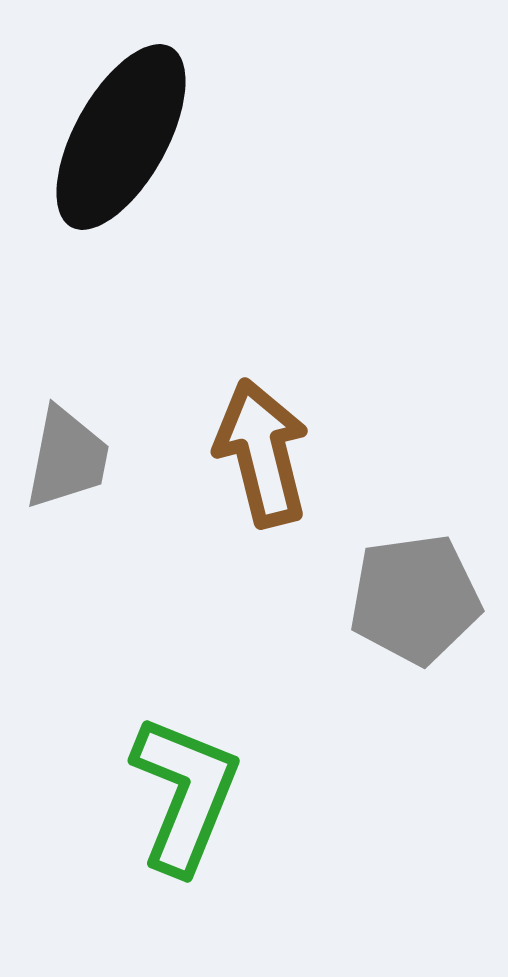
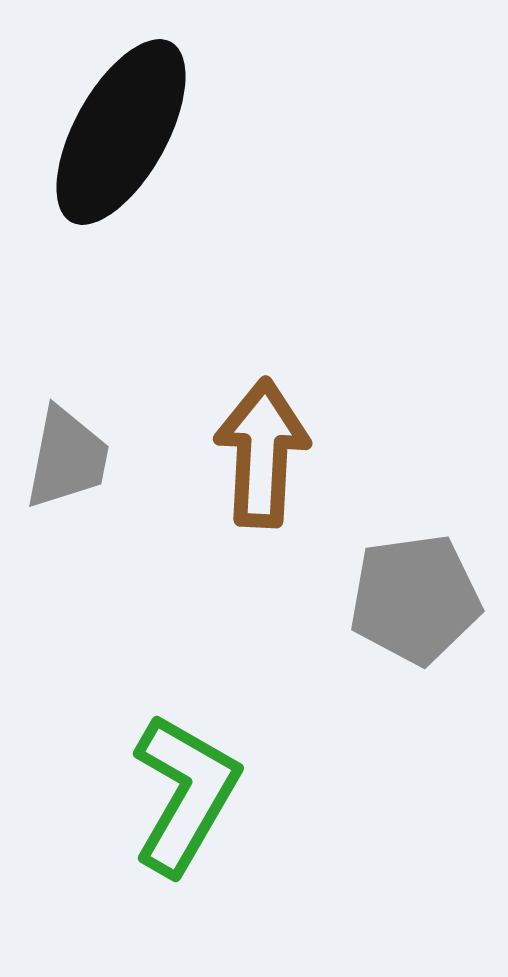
black ellipse: moved 5 px up
brown arrow: rotated 17 degrees clockwise
green L-shape: rotated 8 degrees clockwise
